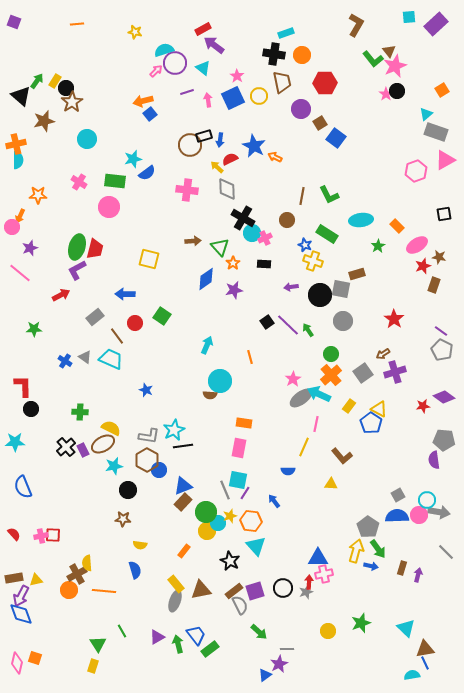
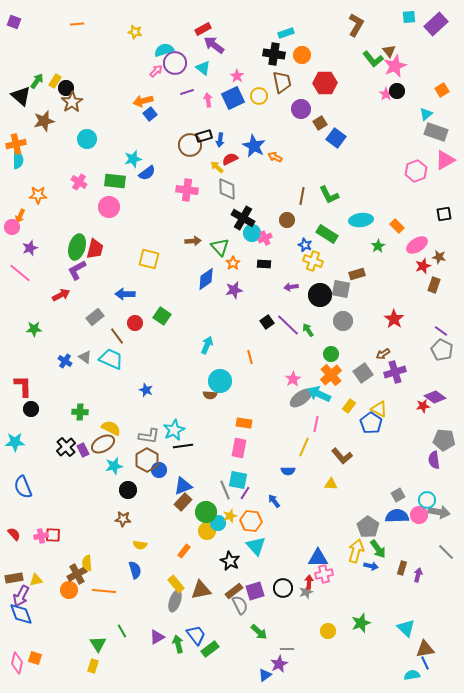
purple diamond at (444, 397): moved 9 px left
